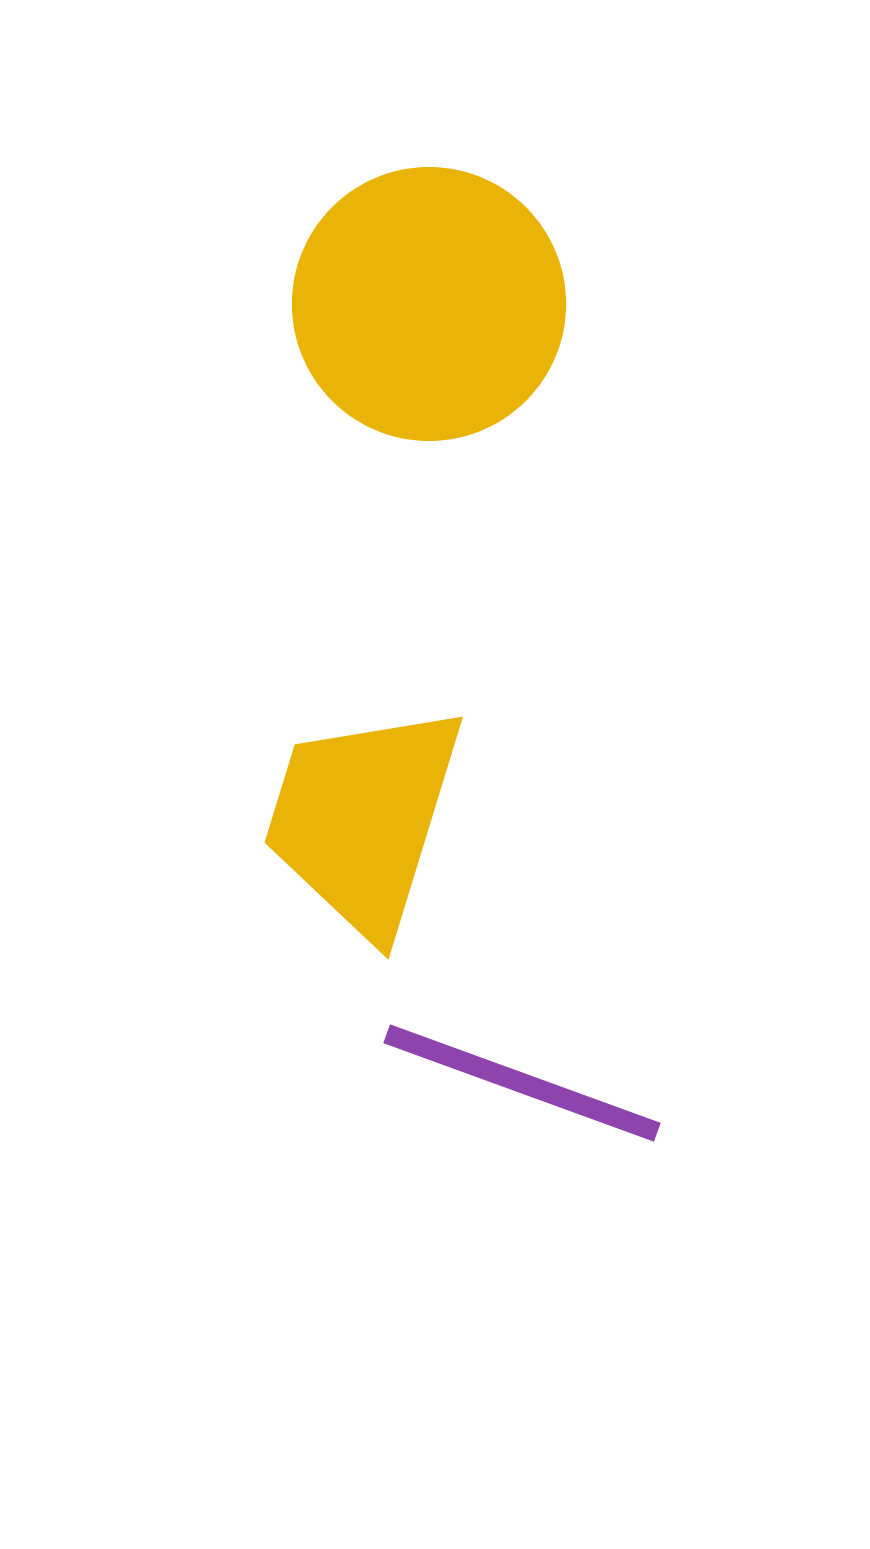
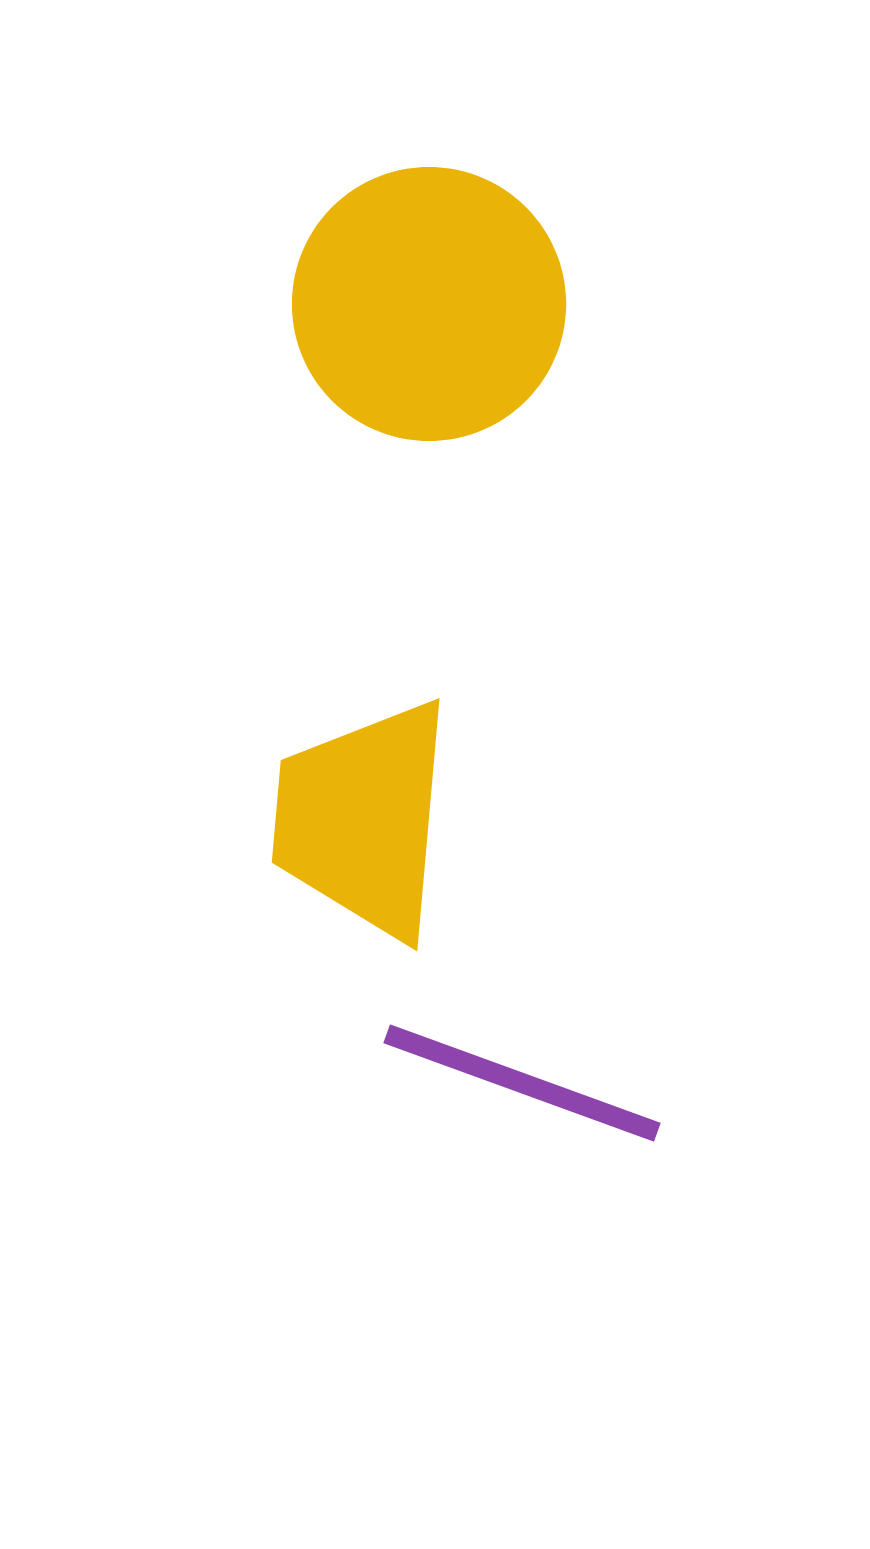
yellow trapezoid: rotated 12 degrees counterclockwise
